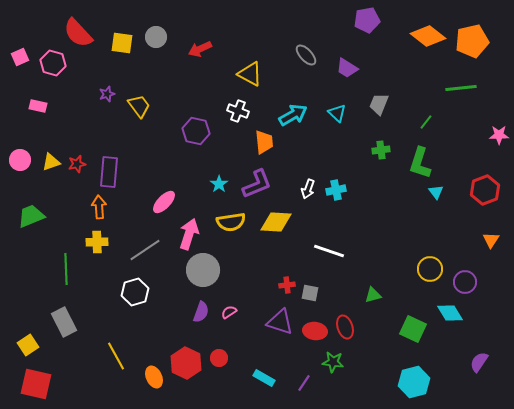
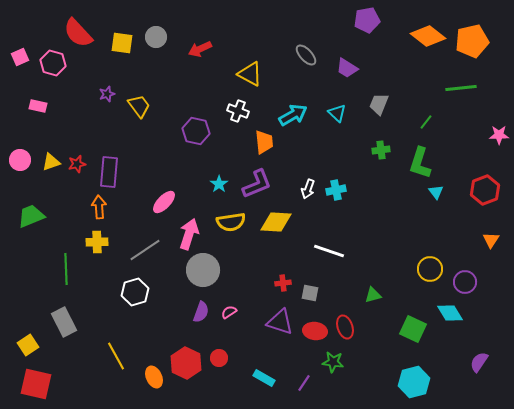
red cross at (287, 285): moved 4 px left, 2 px up
